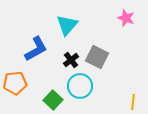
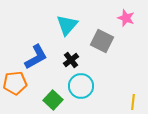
blue L-shape: moved 8 px down
gray square: moved 5 px right, 16 px up
cyan circle: moved 1 px right
